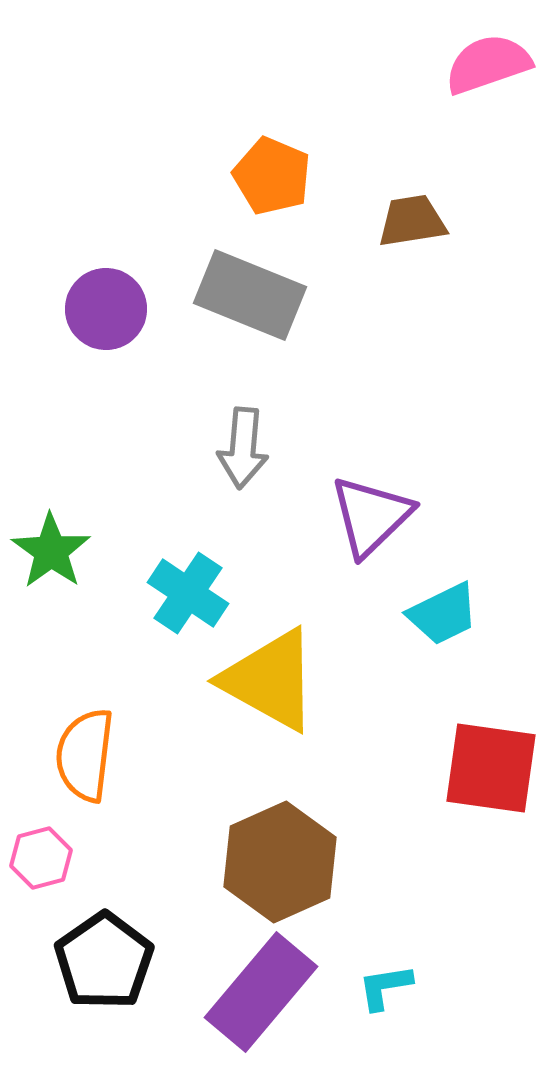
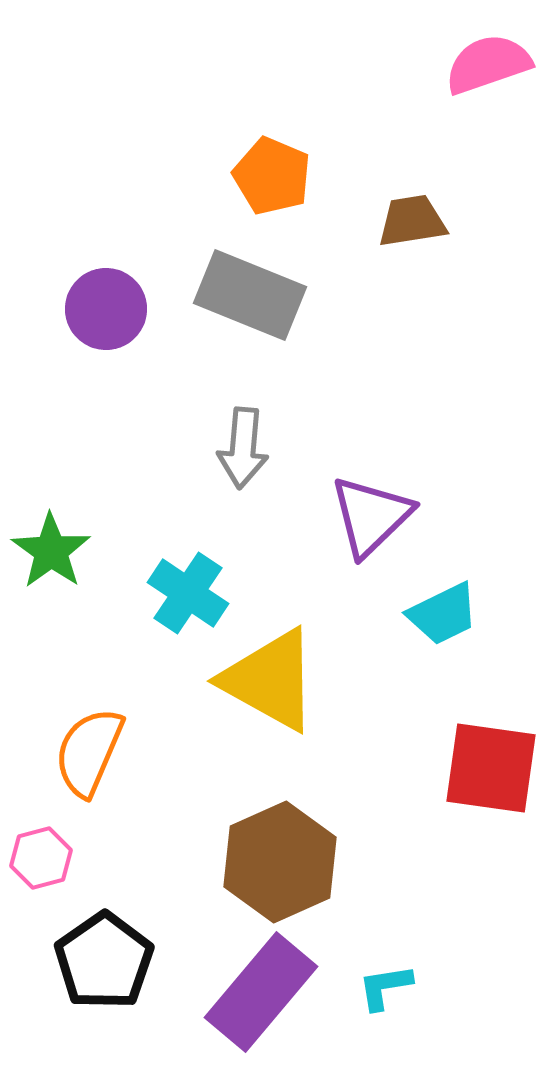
orange semicircle: moved 4 px right, 3 px up; rotated 16 degrees clockwise
